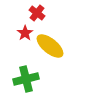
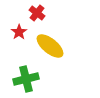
red star: moved 6 px left, 1 px up
